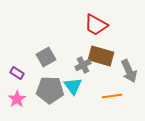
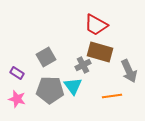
brown rectangle: moved 1 px left, 4 px up
pink star: rotated 24 degrees counterclockwise
